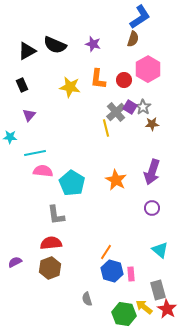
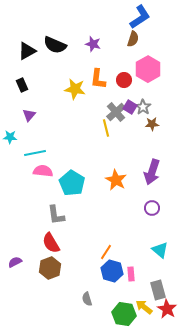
yellow star: moved 5 px right, 2 px down
red semicircle: rotated 115 degrees counterclockwise
